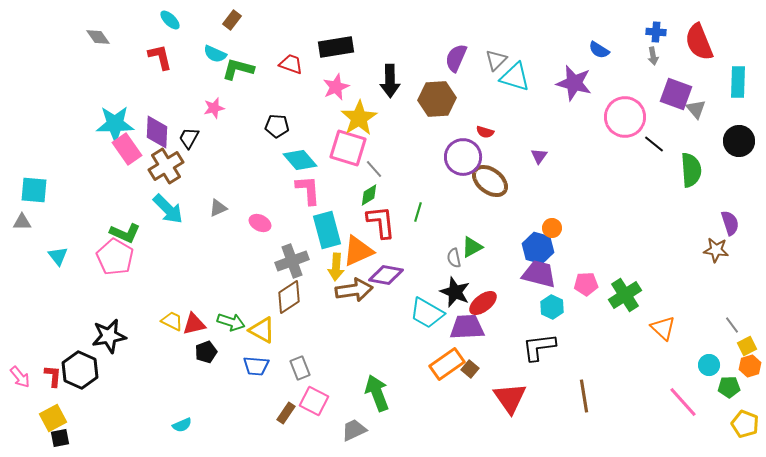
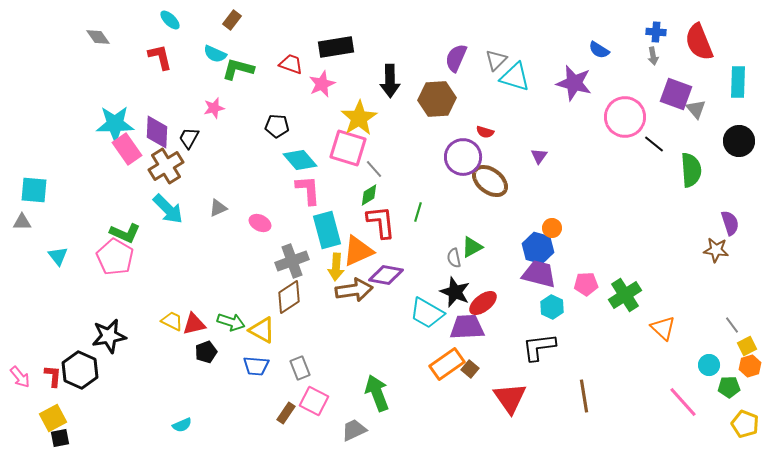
pink star at (336, 87): moved 14 px left, 3 px up
